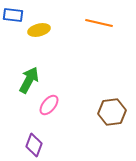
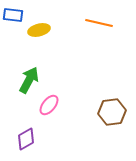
purple diamond: moved 8 px left, 6 px up; rotated 40 degrees clockwise
